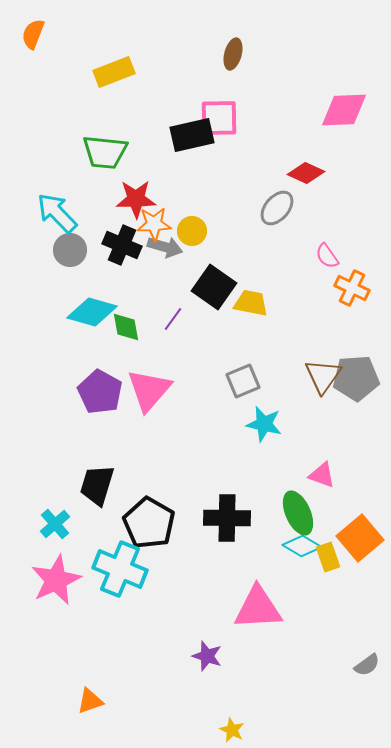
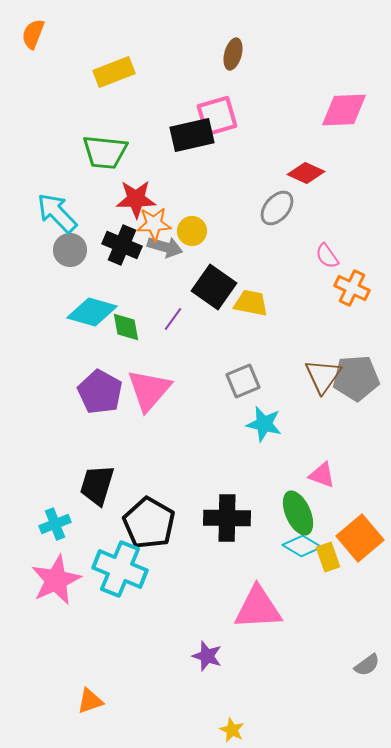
pink square at (219, 118): moved 2 px left, 2 px up; rotated 15 degrees counterclockwise
cyan cross at (55, 524): rotated 20 degrees clockwise
